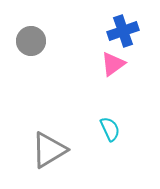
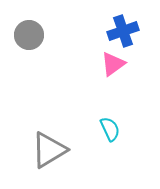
gray circle: moved 2 px left, 6 px up
